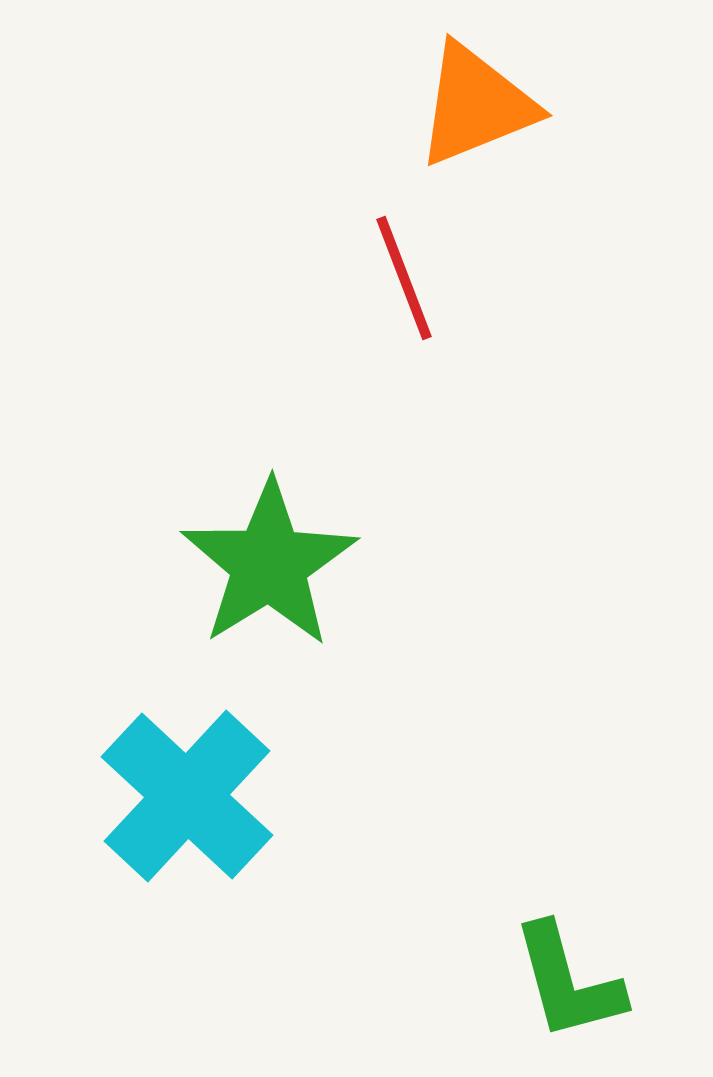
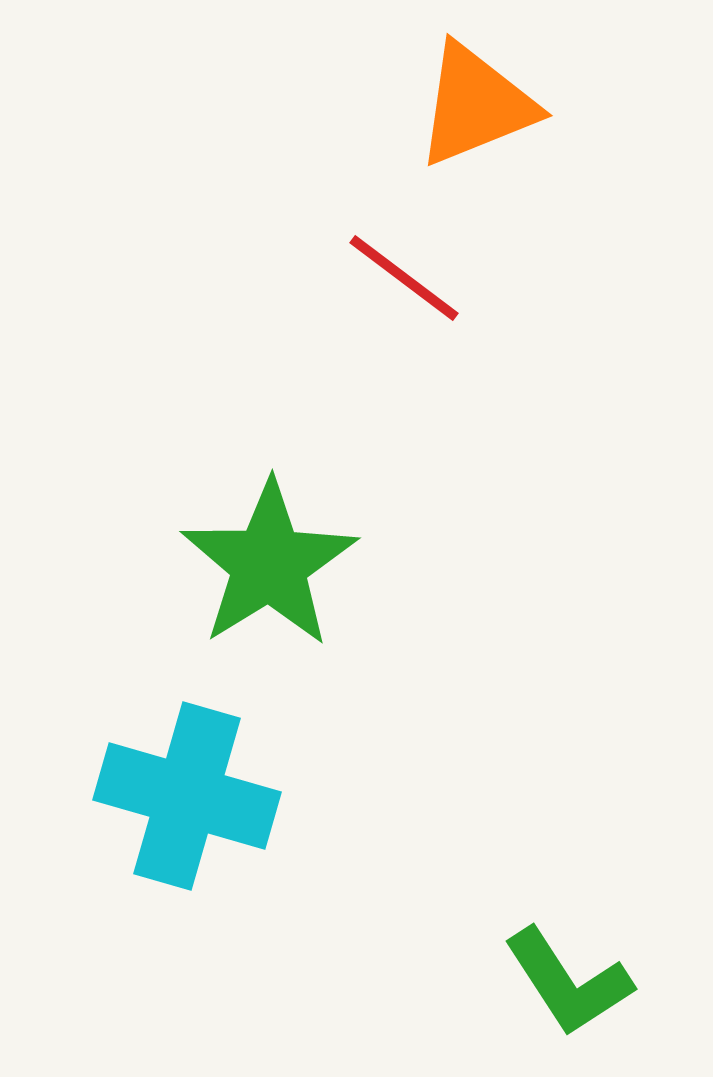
red line: rotated 32 degrees counterclockwise
cyan cross: rotated 27 degrees counterclockwise
green L-shape: rotated 18 degrees counterclockwise
